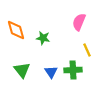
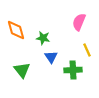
blue triangle: moved 15 px up
